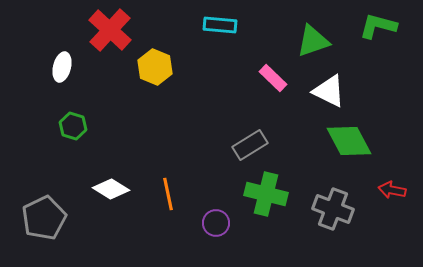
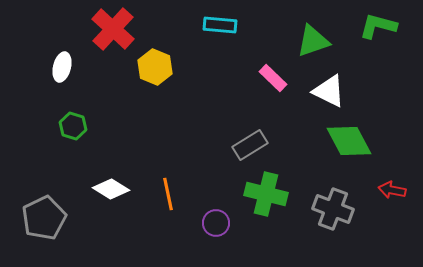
red cross: moved 3 px right, 1 px up
